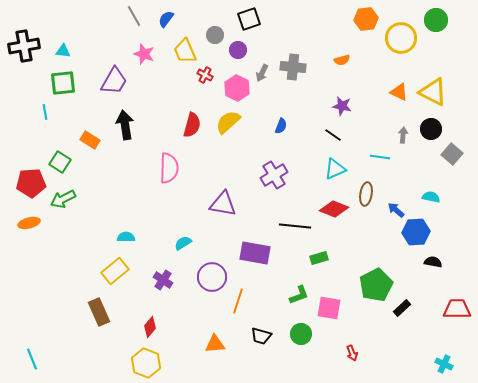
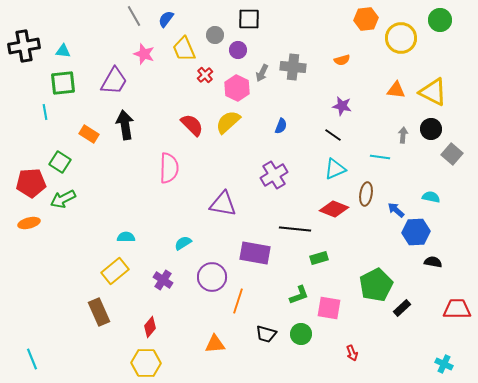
black square at (249, 19): rotated 20 degrees clockwise
green circle at (436, 20): moved 4 px right
yellow trapezoid at (185, 51): moved 1 px left, 2 px up
red cross at (205, 75): rotated 21 degrees clockwise
orange triangle at (399, 92): moved 3 px left, 2 px up; rotated 18 degrees counterclockwise
red semicircle at (192, 125): rotated 60 degrees counterclockwise
orange rectangle at (90, 140): moved 1 px left, 6 px up
black line at (295, 226): moved 3 px down
black trapezoid at (261, 336): moved 5 px right, 2 px up
yellow hexagon at (146, 363): rotated 20 degrees counterclockwise
